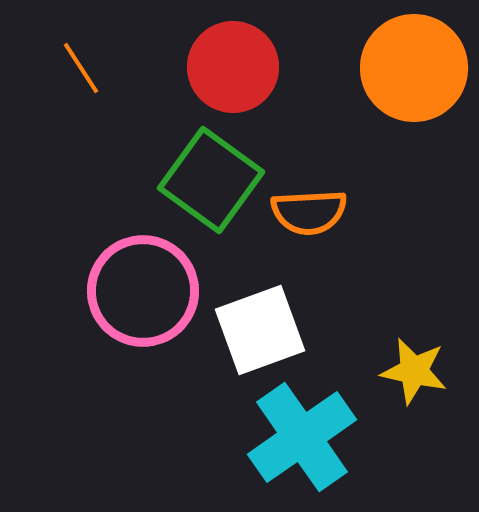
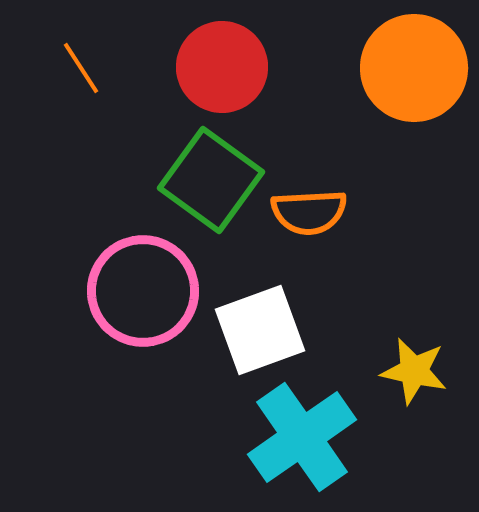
red circle: moved 11 px left
